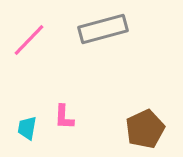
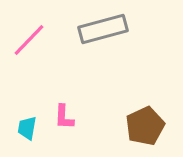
brown pentagon: moved 3 px up
